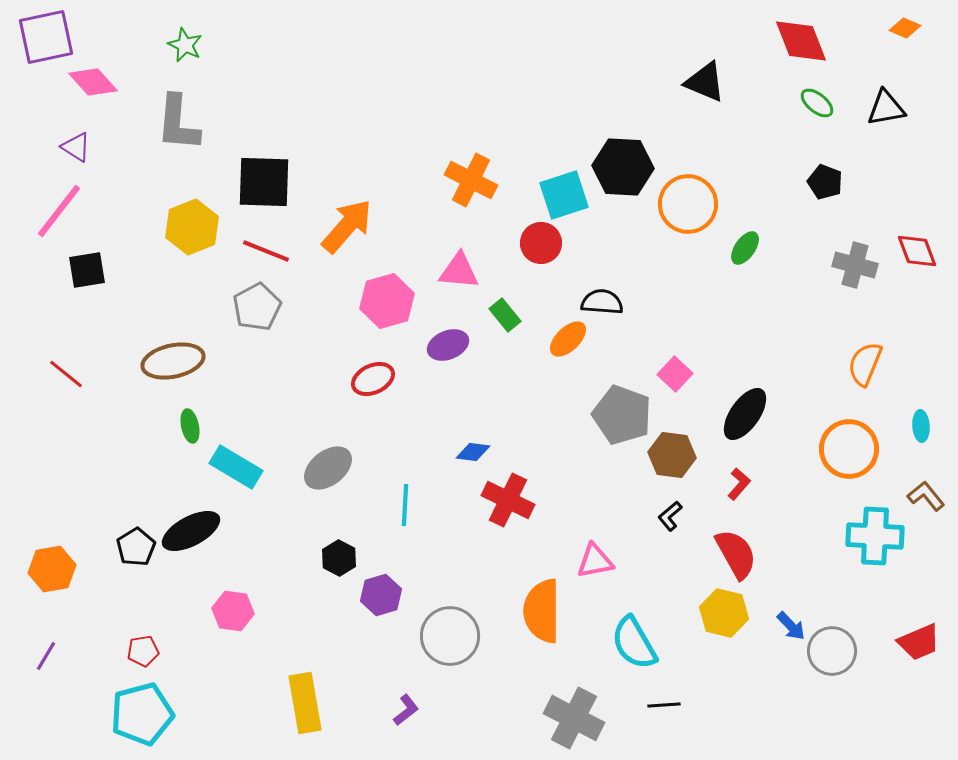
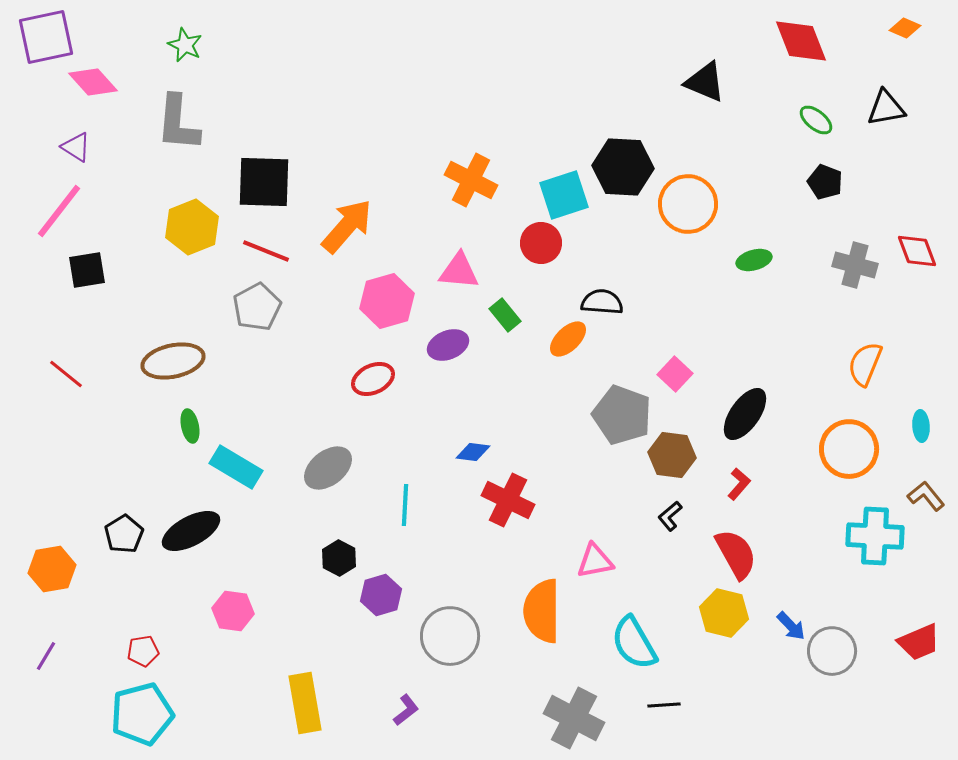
green ellipse at (817, 103): moved 1 px left, 17 px down
green ellipse at (745, 248): moved 9 px right, 12 px down; rotated 40 degrees clockwise
black pentagon at (136, 547): moved 12 px left, 13 px up
